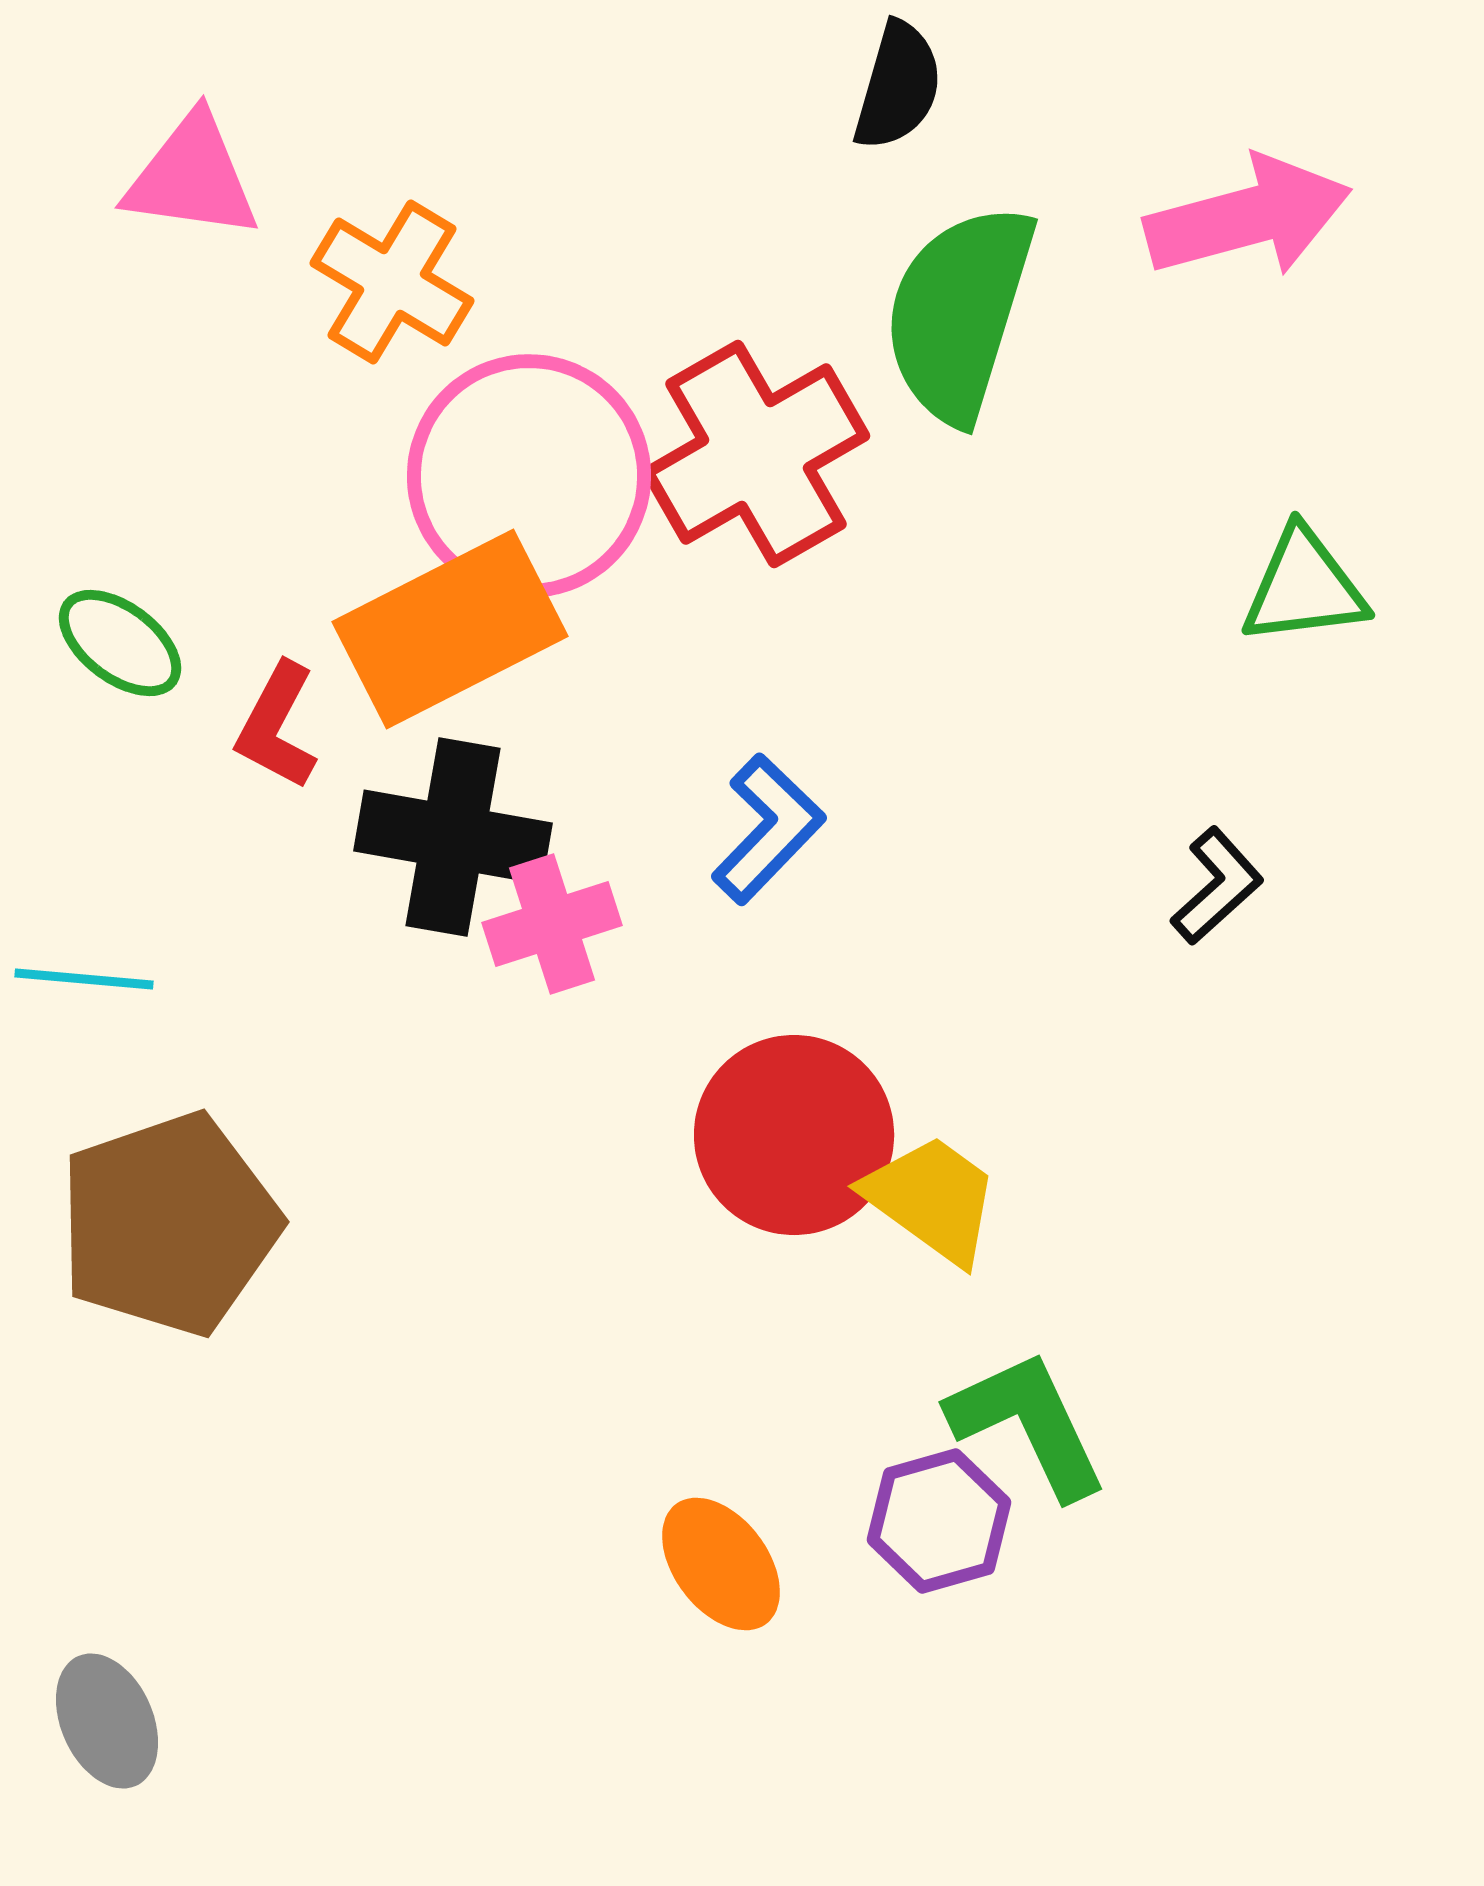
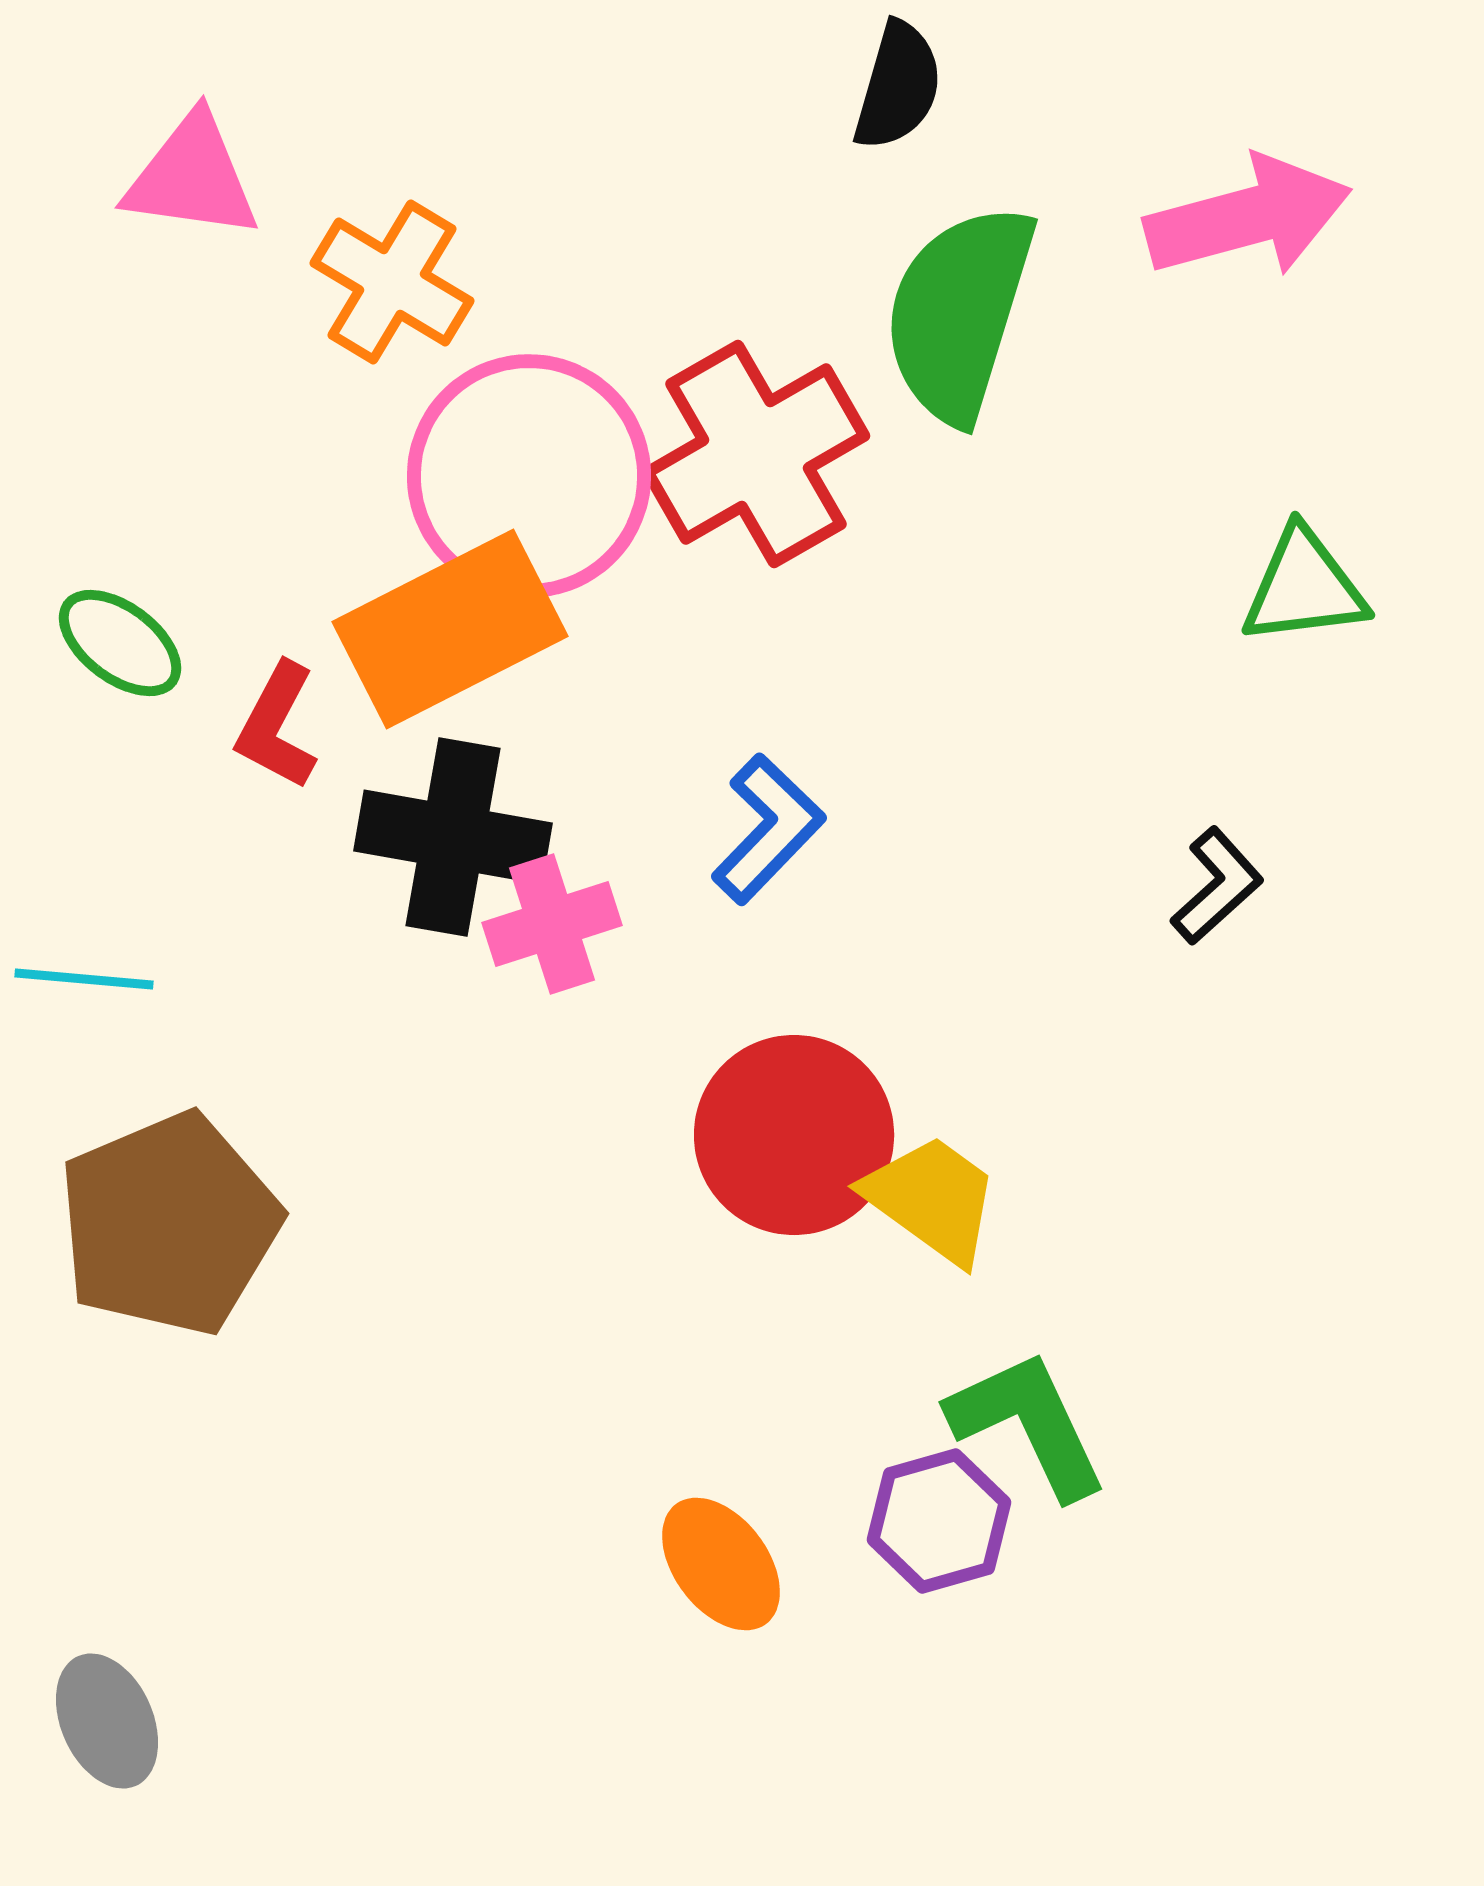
brown pentagon: rotated 4 degrees counterclockwise
